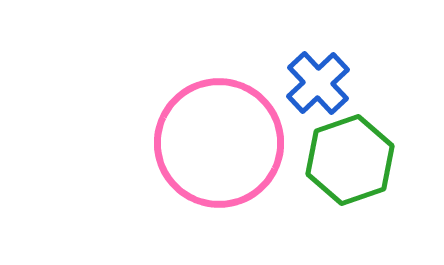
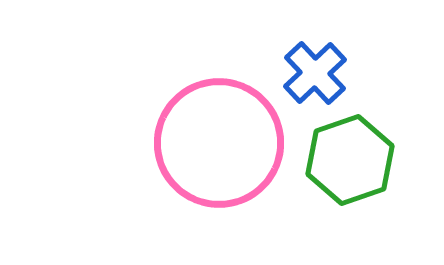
blue cross: moved 3 px left, 10 px up
